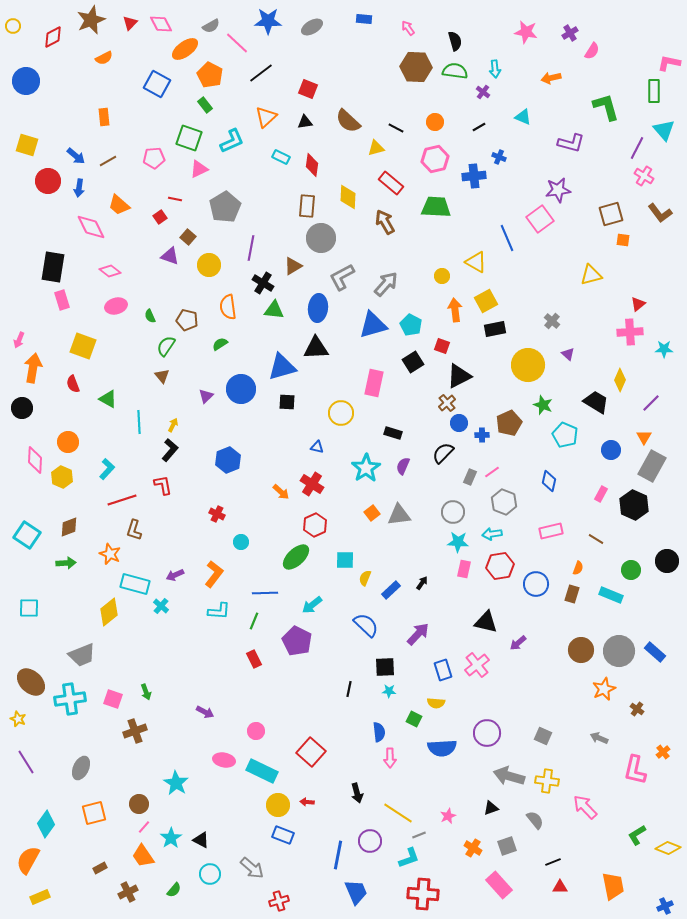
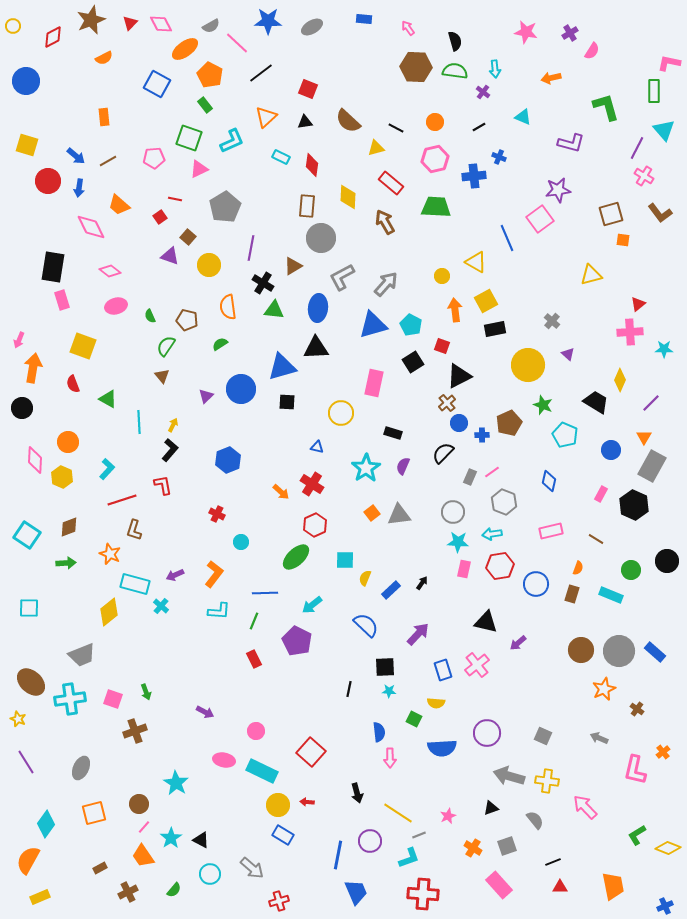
blue rectangle at (283, 835): rotated 10 degrees clockwise
